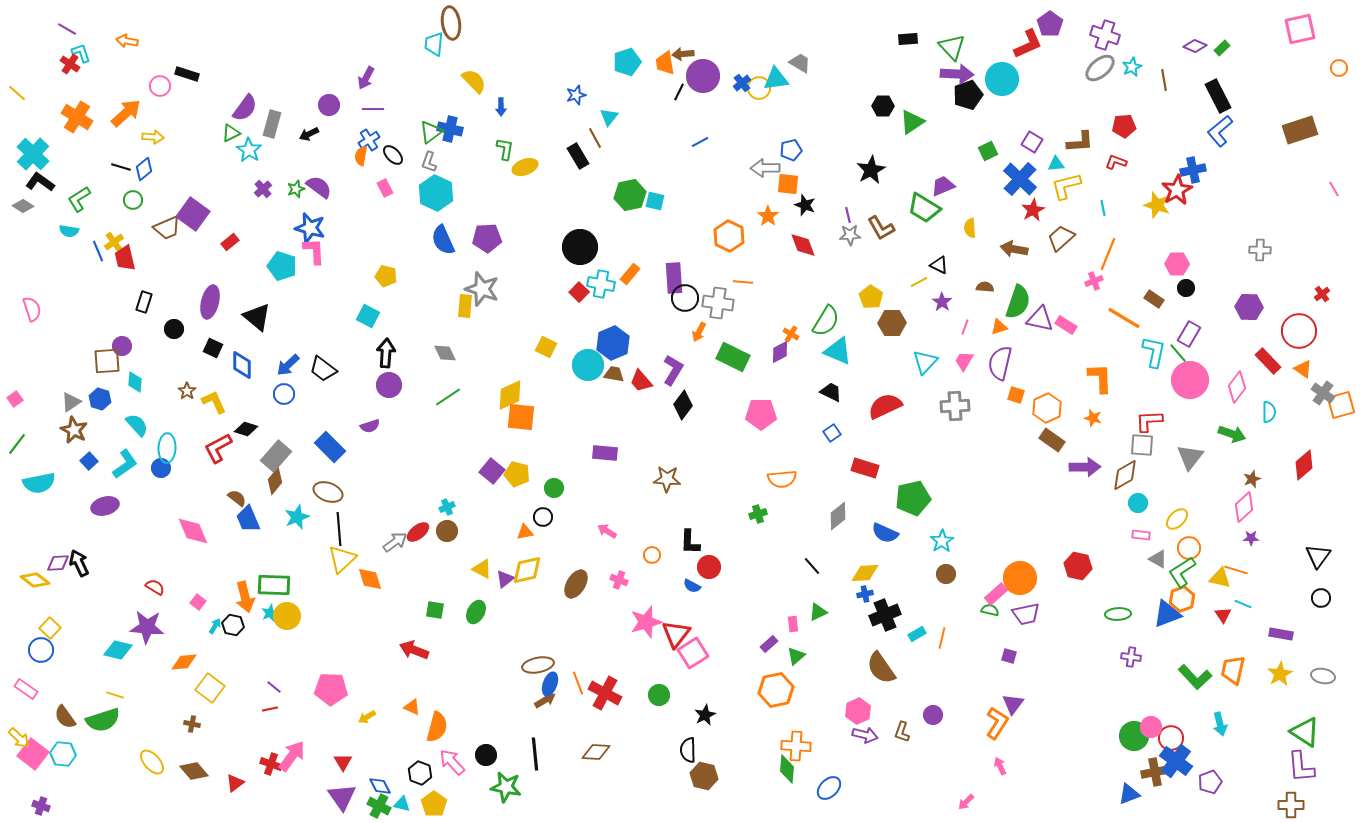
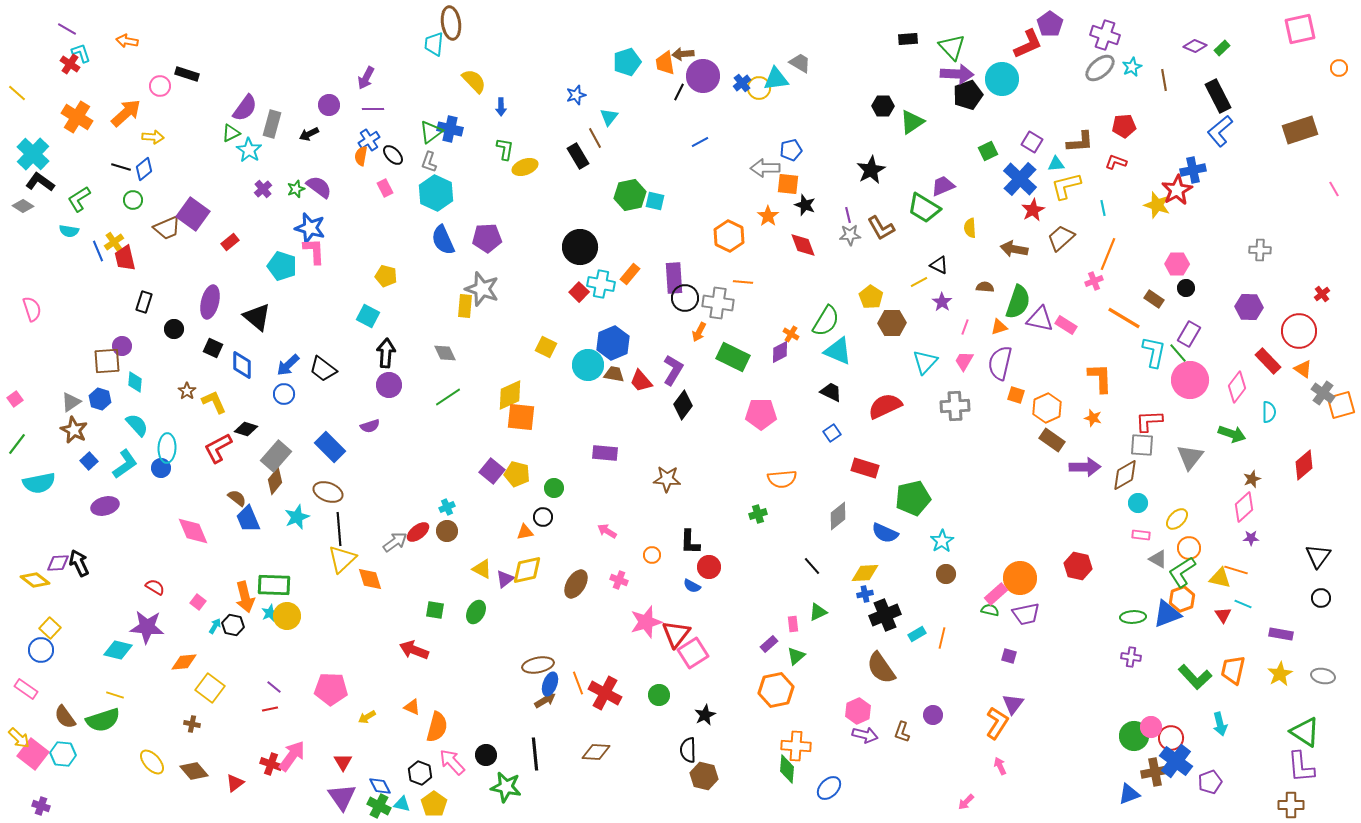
green ellipse at (1118, 614): moved 15 px right, 3 px down
